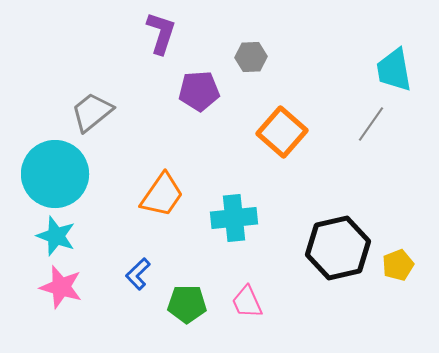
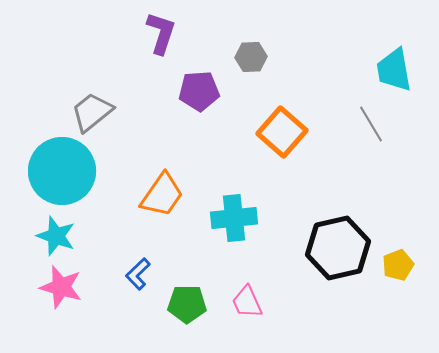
gray line: rotated 66 degrees counterclockwise
cyan circle: moved 7 px right, 3 px up
